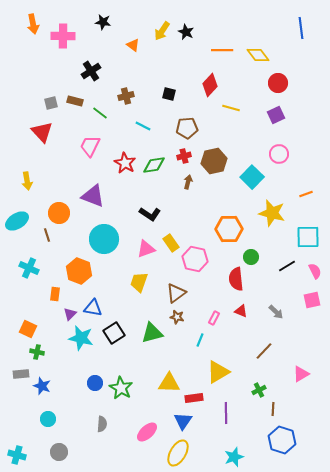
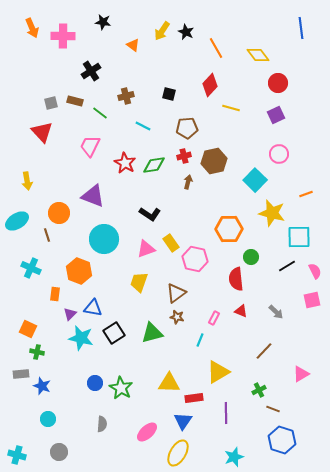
orange arrow at (33, 24): moved 1 px left, 4 px down; rotated 12 degrees counterclockwise
orange line at (222, 50): moved 6 px left, 2 px up; rotated 60 degrees clockwise
cyan square at (252, 177): moved 3 px right, 3 px down
cyan square at (308, 237): moved 9 px left
cyan cross at (29, 268): moved 2 px right
brown line at (273, 409): rotated 72 degrees counterclockwise
